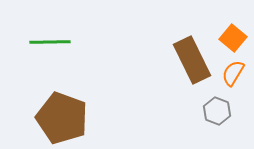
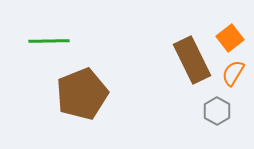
orange square: moved 3 px left; rotated 12 degrees clockwise
green line: moved 1 px left, 1 px up
gray hexagon: rotated 8 degrees clockwise
brown pentagon: moved 20 px right, 24 px up; rotated 30 degrees clockwise
